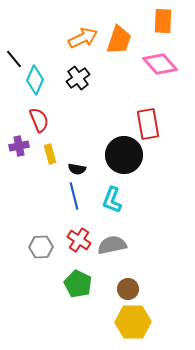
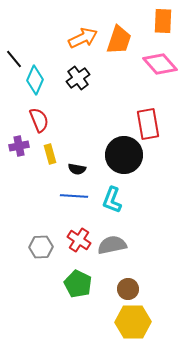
blue line: rotated 72 degrees counterclockwise
